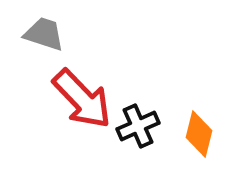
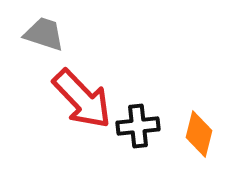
black cross: rotated 18 degrees clockwise
